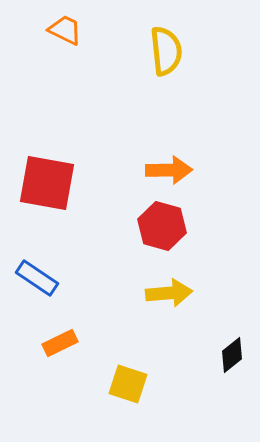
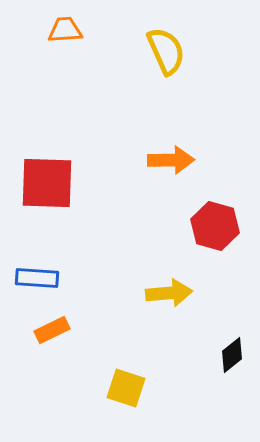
orange trapezoid: rotated 30 degrees counterclockwise
yellow semicircle: rotated 18 degrees counterclockwise
orange arrow: moved 2 px right, 10 px up
red square: rotated 8 degrees counterclockwise
red hexagon: moved 53 px right
blue rectangle: rotated 30 degrees counterclockwise
orange rectangle: moved 8 px left, 13 px up
yellow square: moved 2 px left, 4 px down
